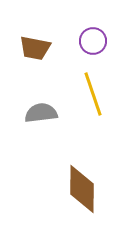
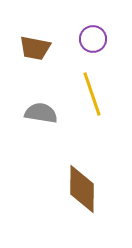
purple circle: moved 2 px up
yellow line: moved 1 px left
gray semicircle: rotated 16 degrees clockwise
